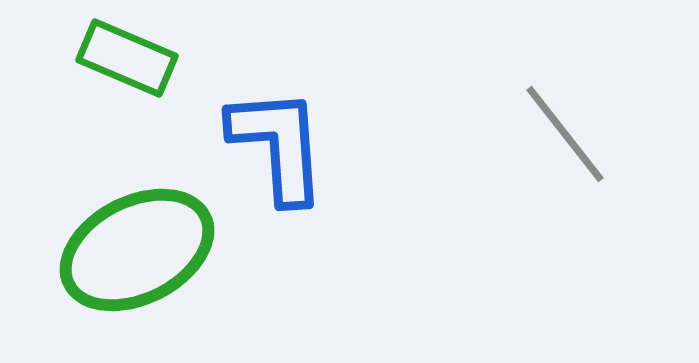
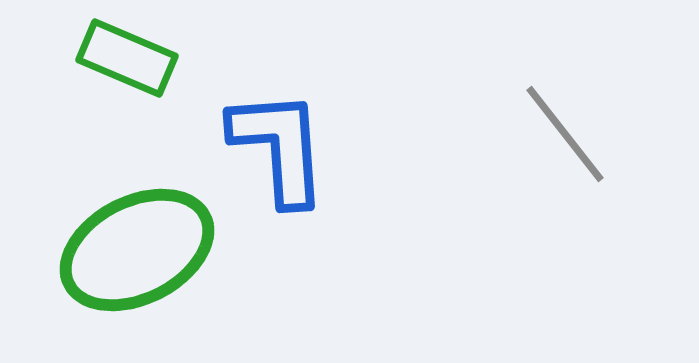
blue L-shape: moved 1 px right, 2 px down
